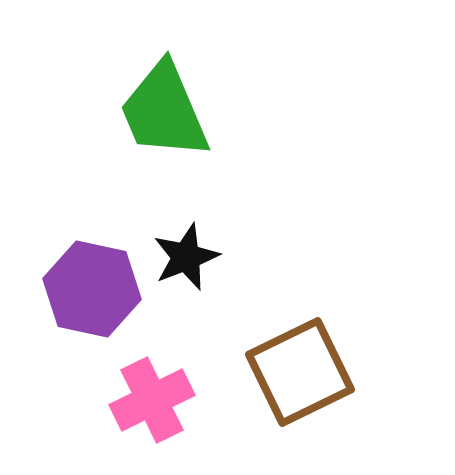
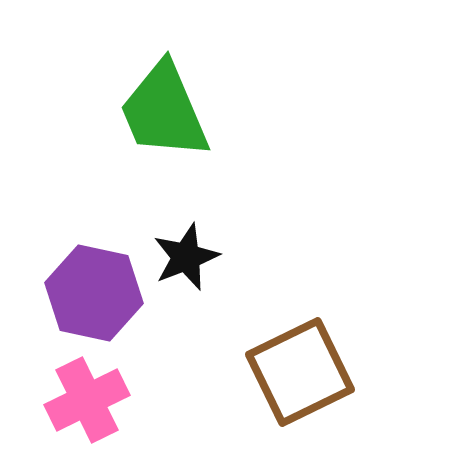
purple hexagon: moved 2 px right, 4 px down
pink cross: moved 65 px left
